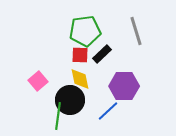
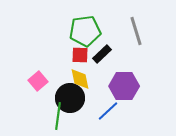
black circle: moved 2 px up
